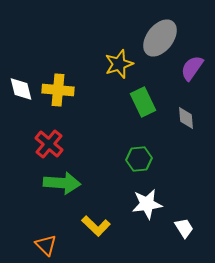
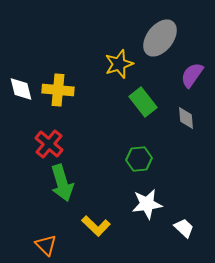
purple semicircle: moved 7 px down
green rectangle: rotated 12 degrees counterclockwise
green arrow: rotated 69 degrees clockwise
white trapezoid: rotated 15 degrees counterclockwise
